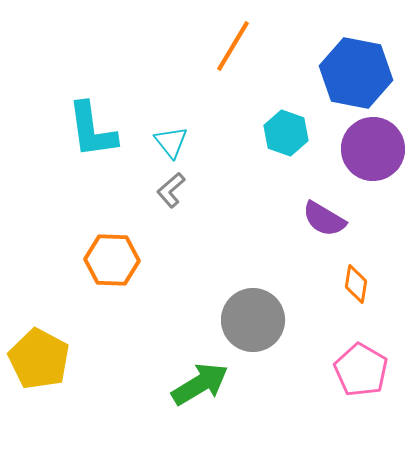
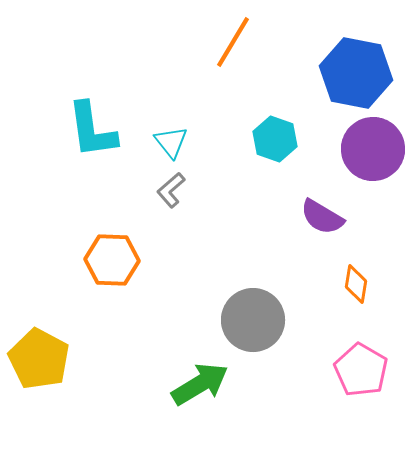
orange line: moved 4 px up
cyan hexagon: moved 11 px left, 6 px down
purple semicircle: moved 2 px left, 2 px up
